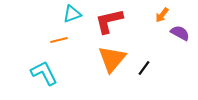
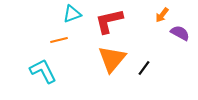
cyan L-shape: moved 1 px left, 2 px up
